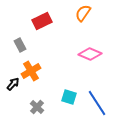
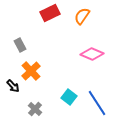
orange semicircle: moved 1 px left, 3 px down
red rectangle: moved 8 px right, 8 px up
pink diamond: moved 2 px right
orange cross: rotated 12 degrees counterclockwise
black arrow: moved 2 px down; rotated 96 degrees clockwise
cyan square: rotated 21 degrees clockwise
gray cross: moved 2 px left, 2 px down
